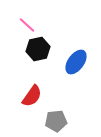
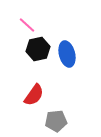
blue ellipse: moved 9 px left, 8 px up; rotated 50 degrees counterclockwise
red semicircle: moved 2 px right, 1 px up
